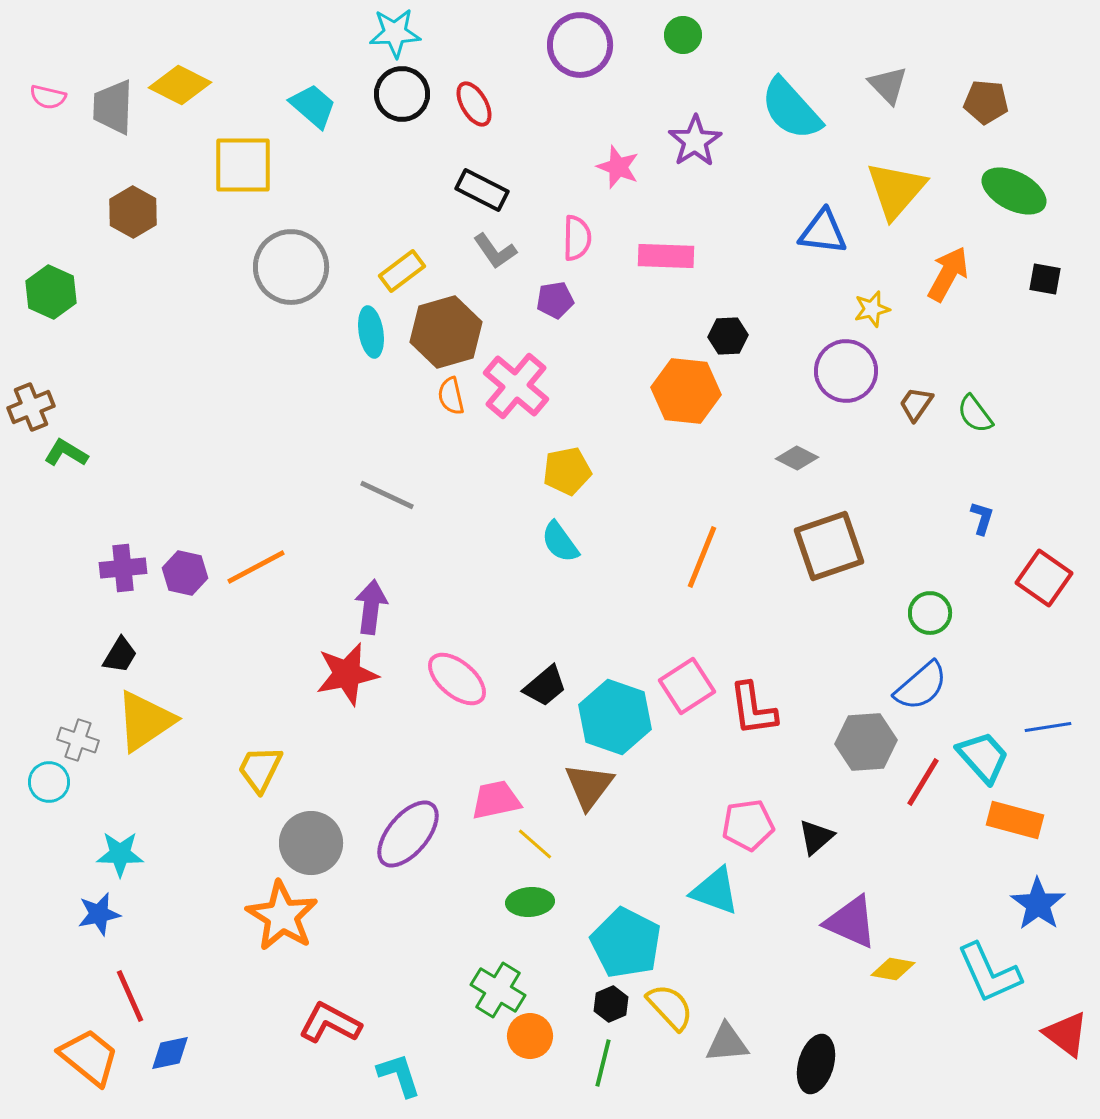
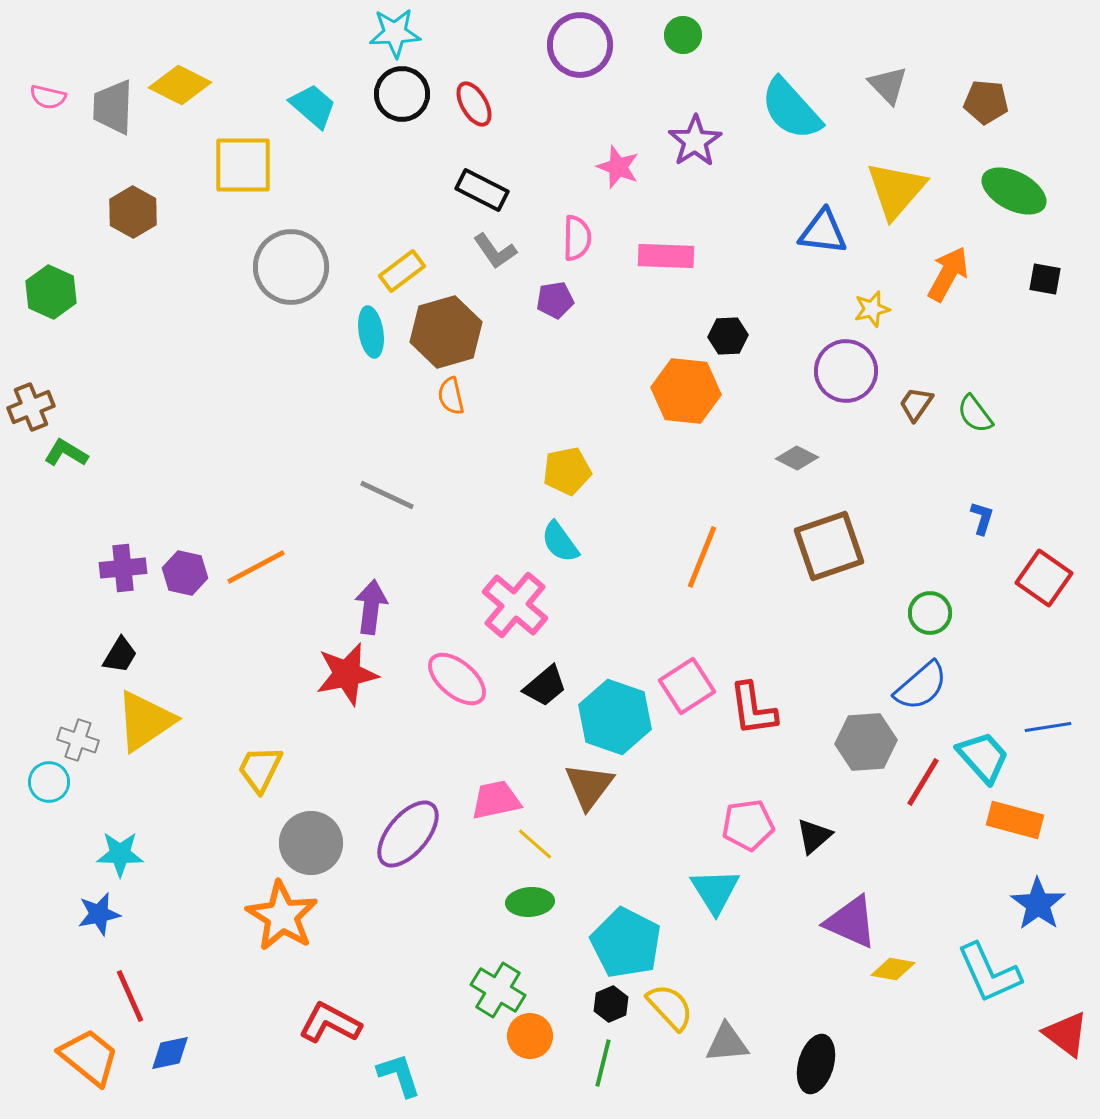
pink cross at (516, 386): moved 1 px left, 219 px down
black triangle at (816, 837): moved 2 px left, 1 px up
cyan triangle at (715, 891): rotated 38 degrees clockwise
